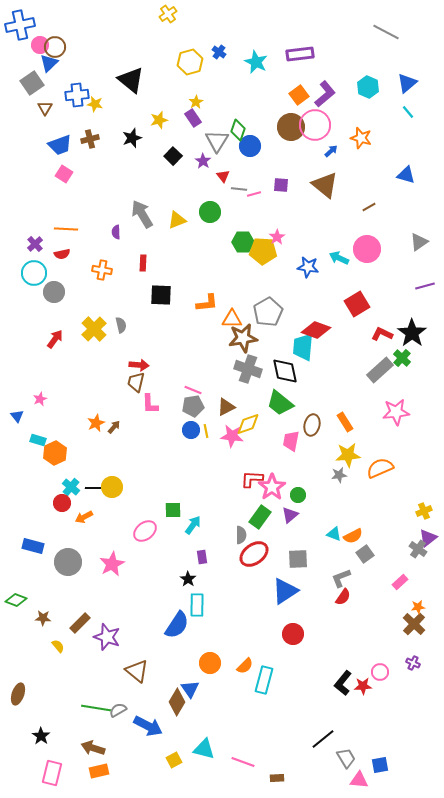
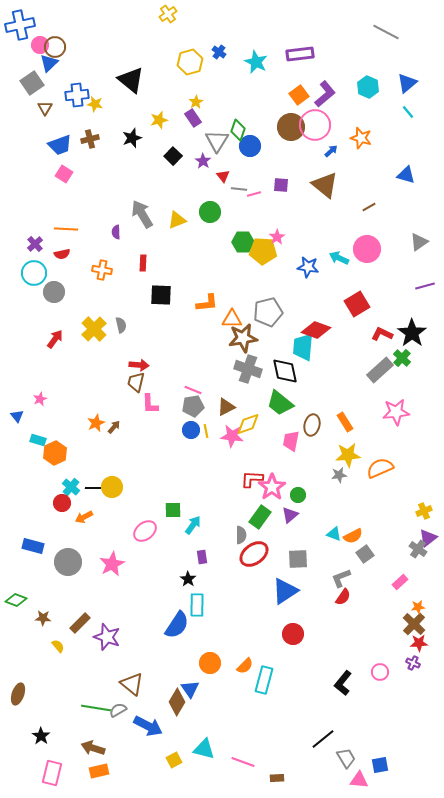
gray pentagon at (268, 312): rotated 16 degrees clockwise
brown triangle at (137, 671): moved 5 px left, 13 px down
red star at (363, 686): moved 56 px right, 43 px up
